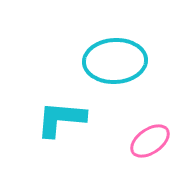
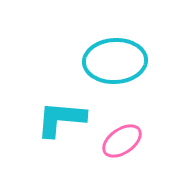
pink ellipse: moved 28 px left
